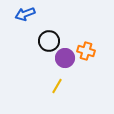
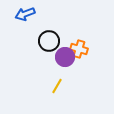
orange cross: moved 7 px left, 2 px up
purple circle: moved 1 px up
